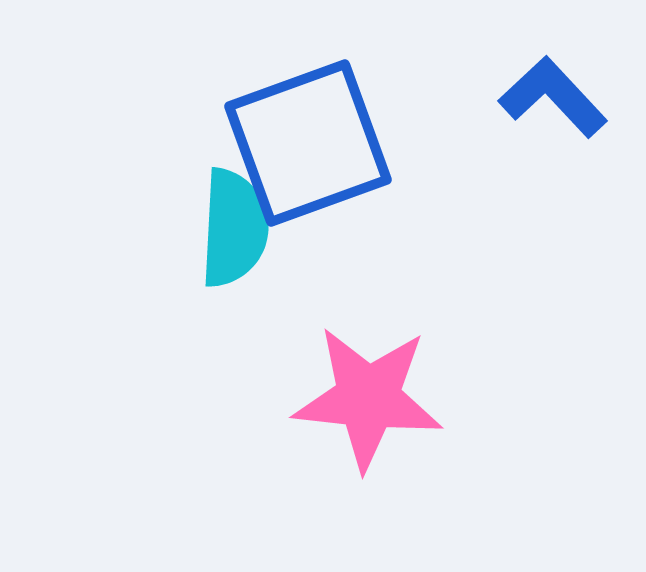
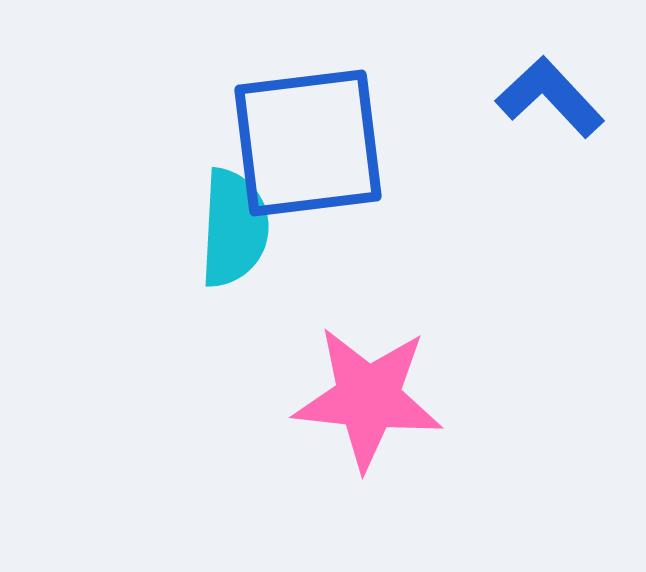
blue L-shape: moved 3 px left
blue square: rotated 13 degrees clockwise
